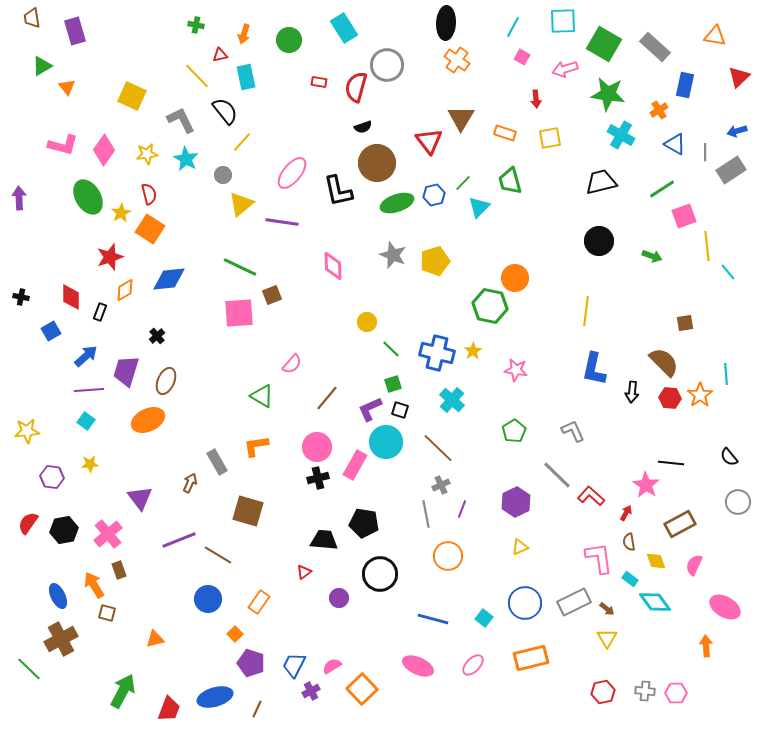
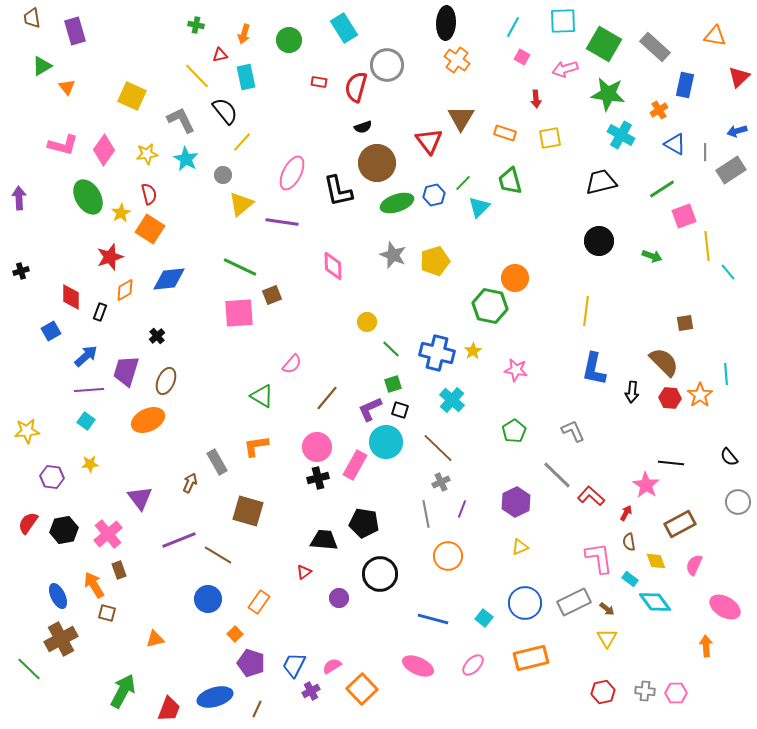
pink ellipse at (292, 173): rotated 12 degrees counterclockwise
black cross at (21, 297): moved 26 px up; rotated 28 degrees counterclockwise
gray cross at (441, 485): moved 3 px up
